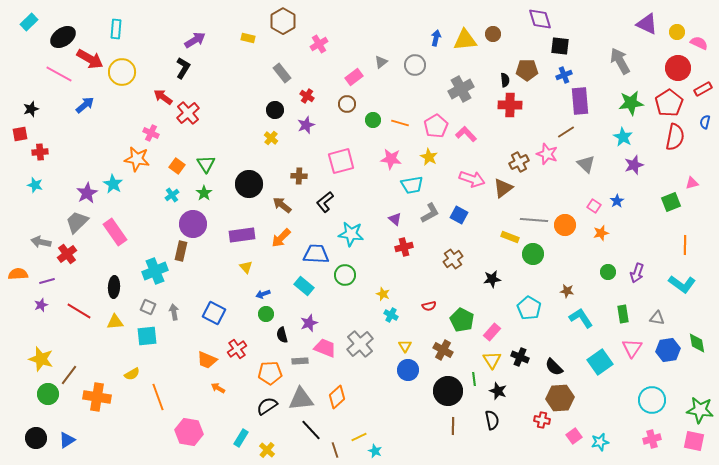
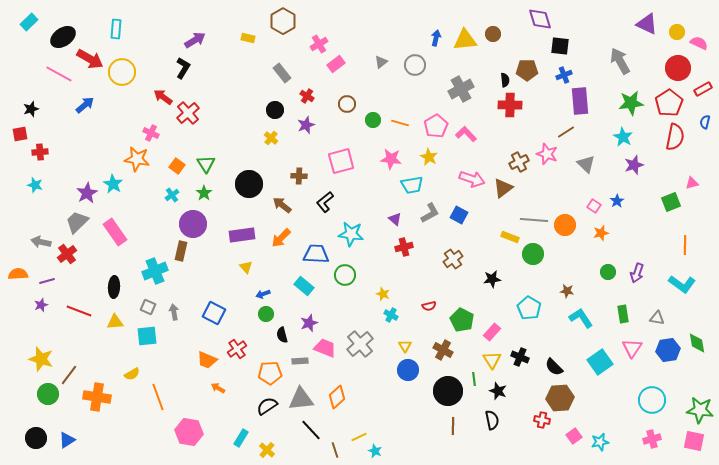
pink rectangle at (354, 77): moved 18 px left, 13 px up
red line at (79, 311): rotated 10 degrees counterclockwise
